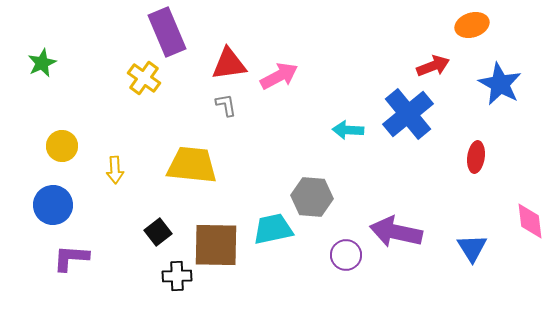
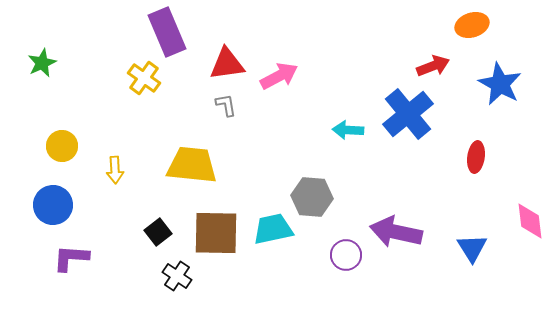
red triangle: moved 2 px left
brown square: moved 12 px up
black cross: rotated 36 degrees clockwise
